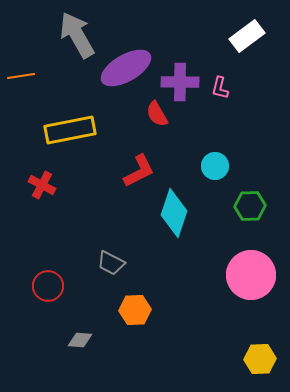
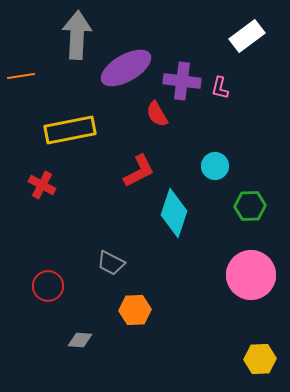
gray arrow: rotated 33 degrees clockwise
purple cross: moved 2 px right, 1 px up; rotated 6 degrees clockwise
